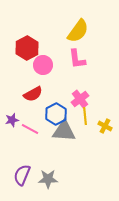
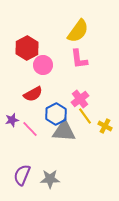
pink L-shape: moved 2 px right
yellow line: rotated 30 degrees counterclockwise
pink line: rotated 18 degrees clockwise
gray star: moved 2 px right
